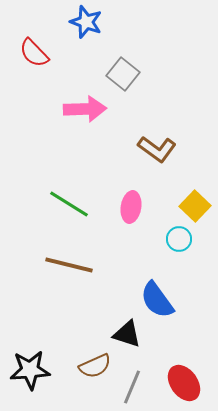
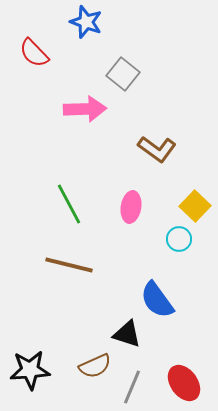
green line: rotated 30 degrees clockwise
